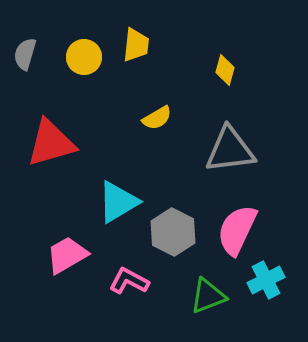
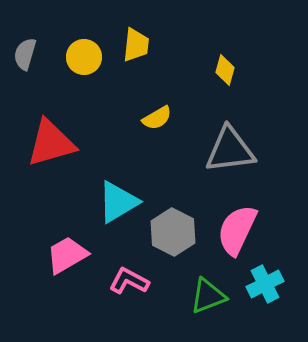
cyan cross: moved 1 px left, 4 px down
